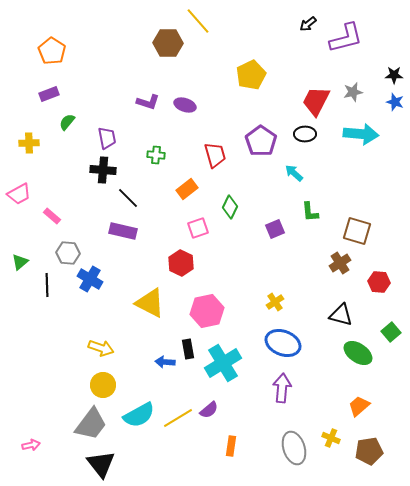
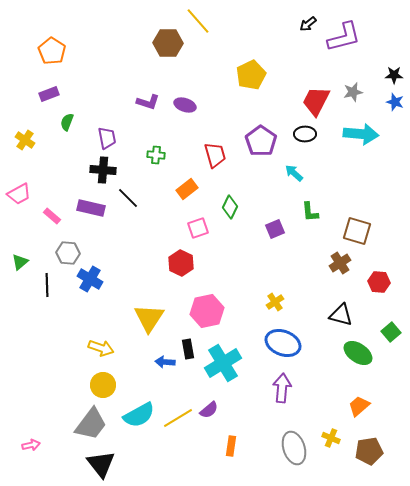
purple L-shape at (346, 38): moved 2 px left, 1 px up
green semicircle at (67, 122): rotated 18 degrees counterclockwise
yellow cross at (29, 143): moved 4 px left, 3 px up; rotated 36 degrees clockwise
purple rectangle at (123, 231): moved 32 px left, 23 px up
yellow triangle at (150, 303): moved 1 px left, 15 px down; rotated 36 degrees clockwise
